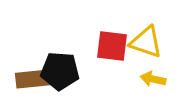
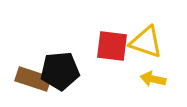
black pentagon: rotated 9 degrees counterclockwise
brown rectangle: rotated 24 degrees clockwise
